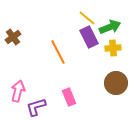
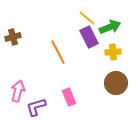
brown cross: rotated 21 degrees clockwise
yellow cross: moved 4 px down
